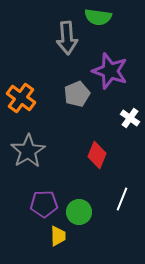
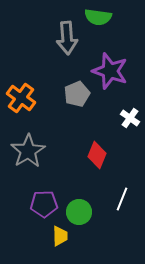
yellow trapezoid: moved 2 px right
